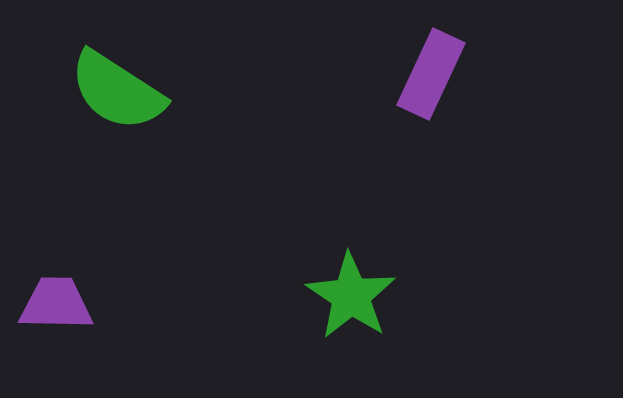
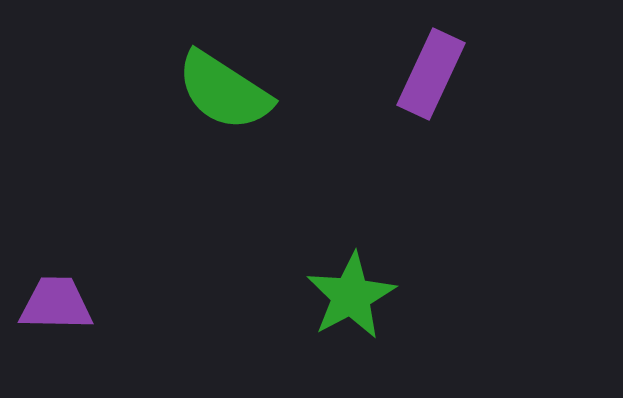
green semicircle: moved 107 px right
green star: rotated 10 degrees clockwise
